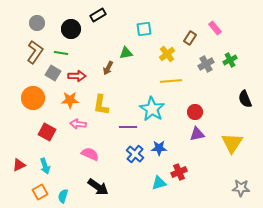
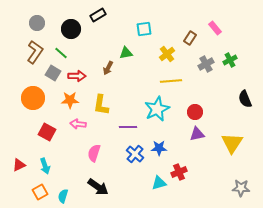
green line: rotated 32 degrees clockwise
cyan star: moved 5 px right; rotated 15 degrees clockwise
pink semicircle: moved 4 px right, 1 px up; rotated 96 degrees counterclockwise
